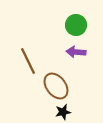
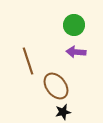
green circle: moved 2 px left
brown line: rotated 8 degrees clockwise
